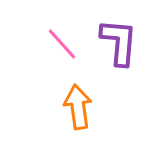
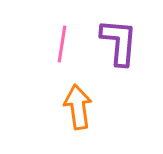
pink line: rotated 51 degrees clockwise
